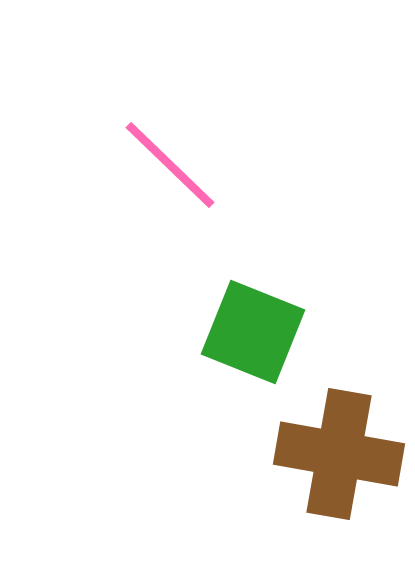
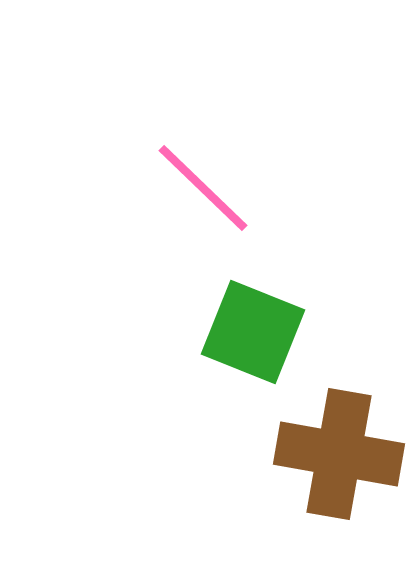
pink line: moved 33 px right, 23 px down
